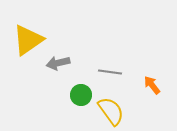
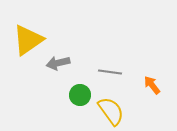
green circle: moved 1 px left
